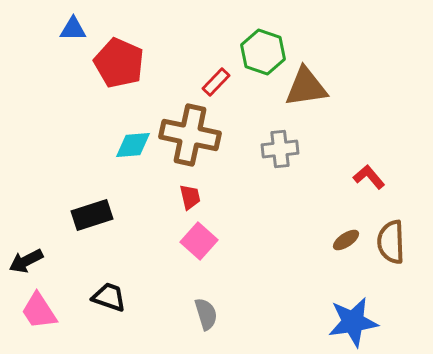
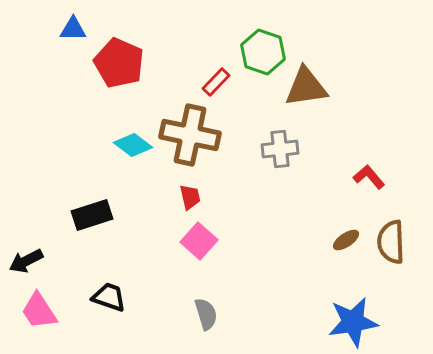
cyan diamond: rotated 42 degrees clockwise
